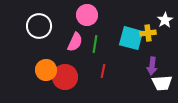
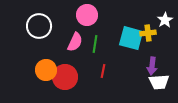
white trapezoid: moved 3 px left, 1 px up
